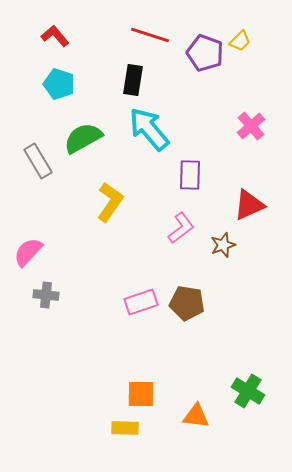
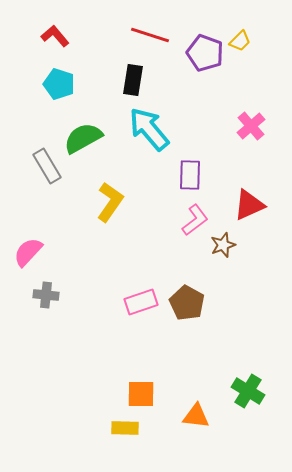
gray rectangle: moved 9 px right, 5 px down
pink L-shape: moved 14 px right, 8 px up
brown pentagon: rotated 20 degrees clockwise
